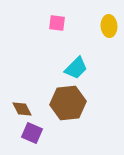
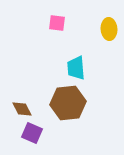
yellow ellipse: moved 3 px down
cyan trapezoid: rotated 130 degrees clockwise
